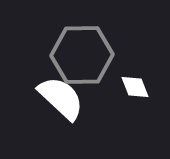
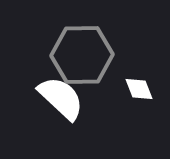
white diamond: moved 4 px right, 2 px down
